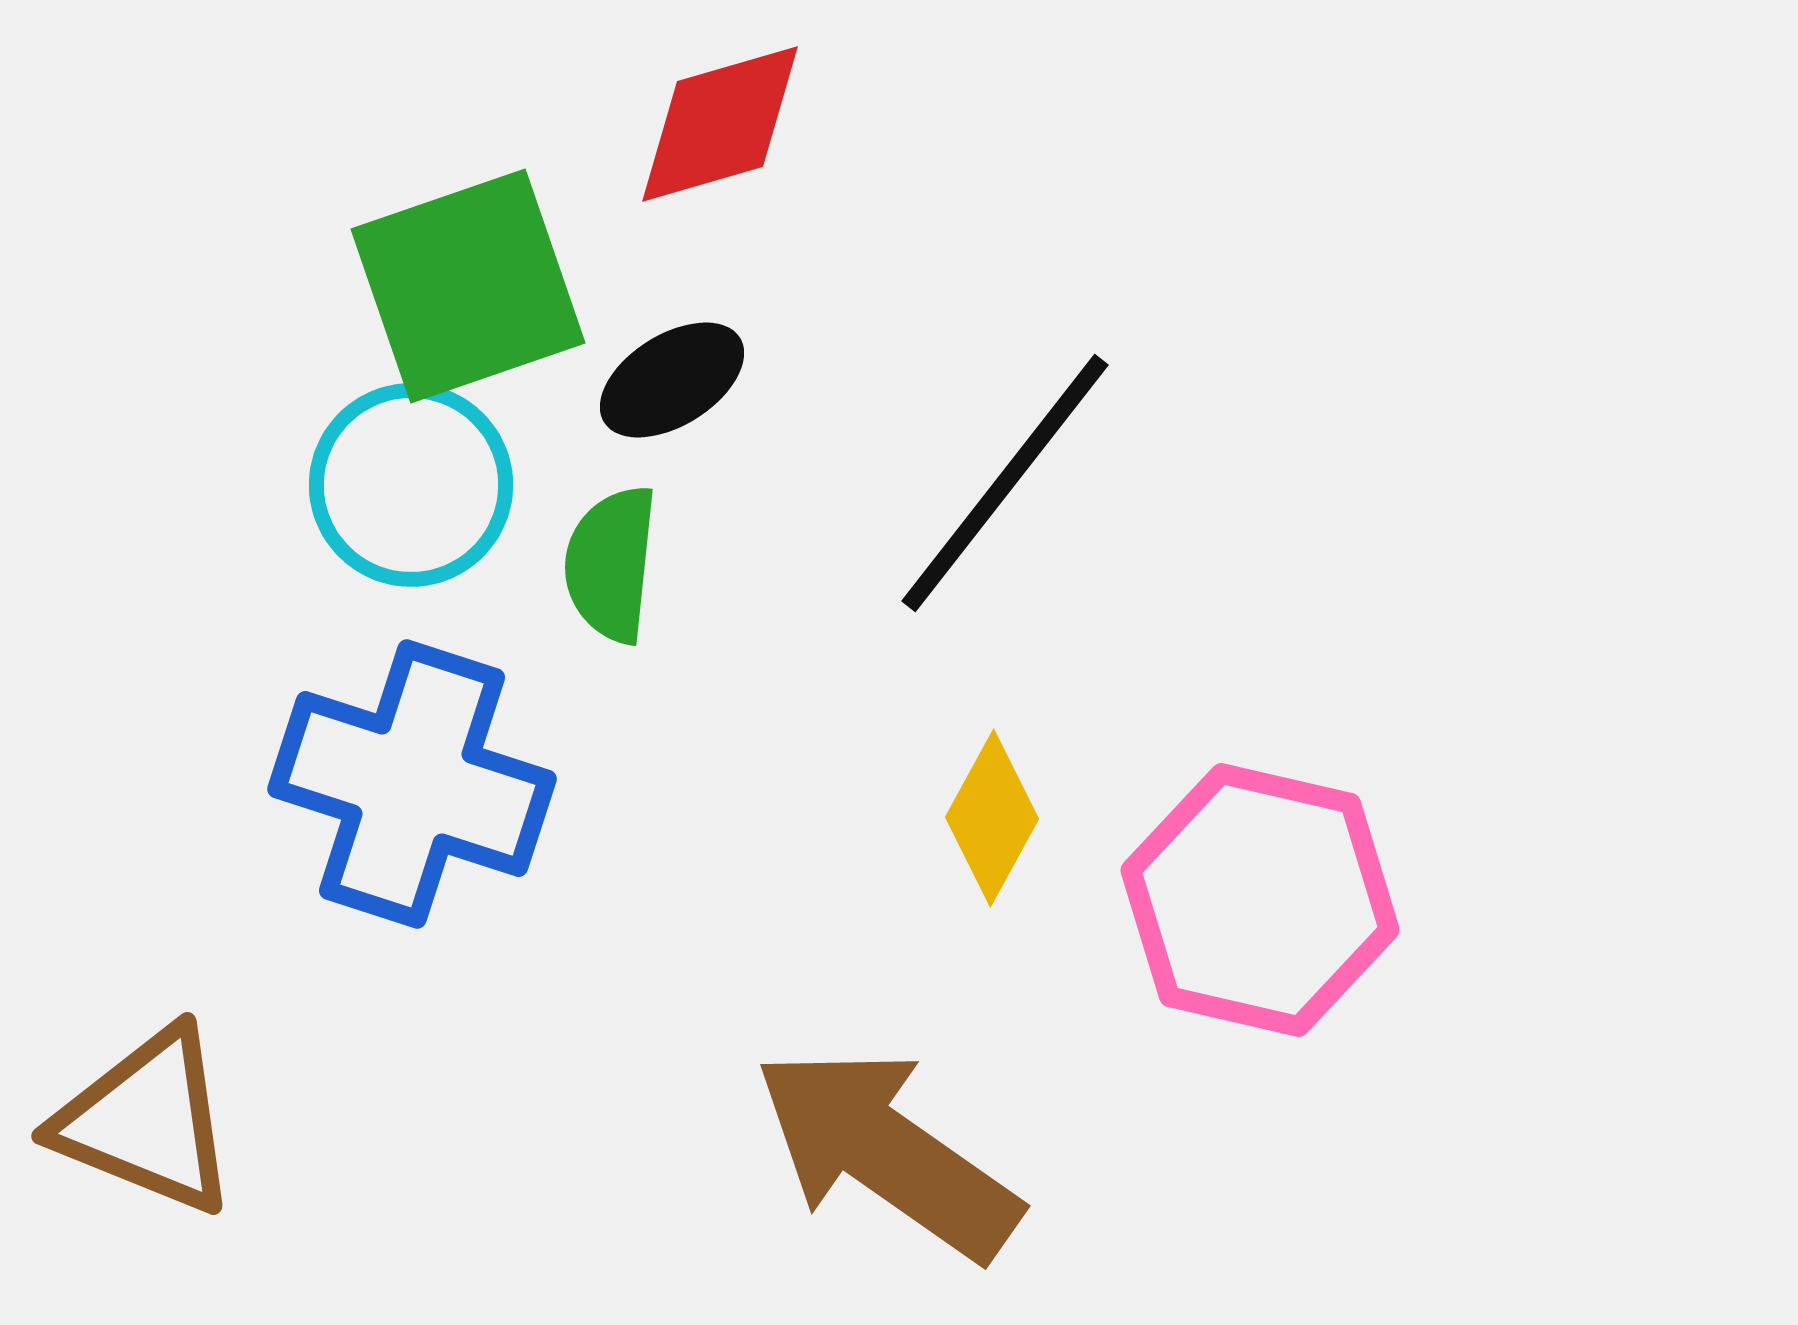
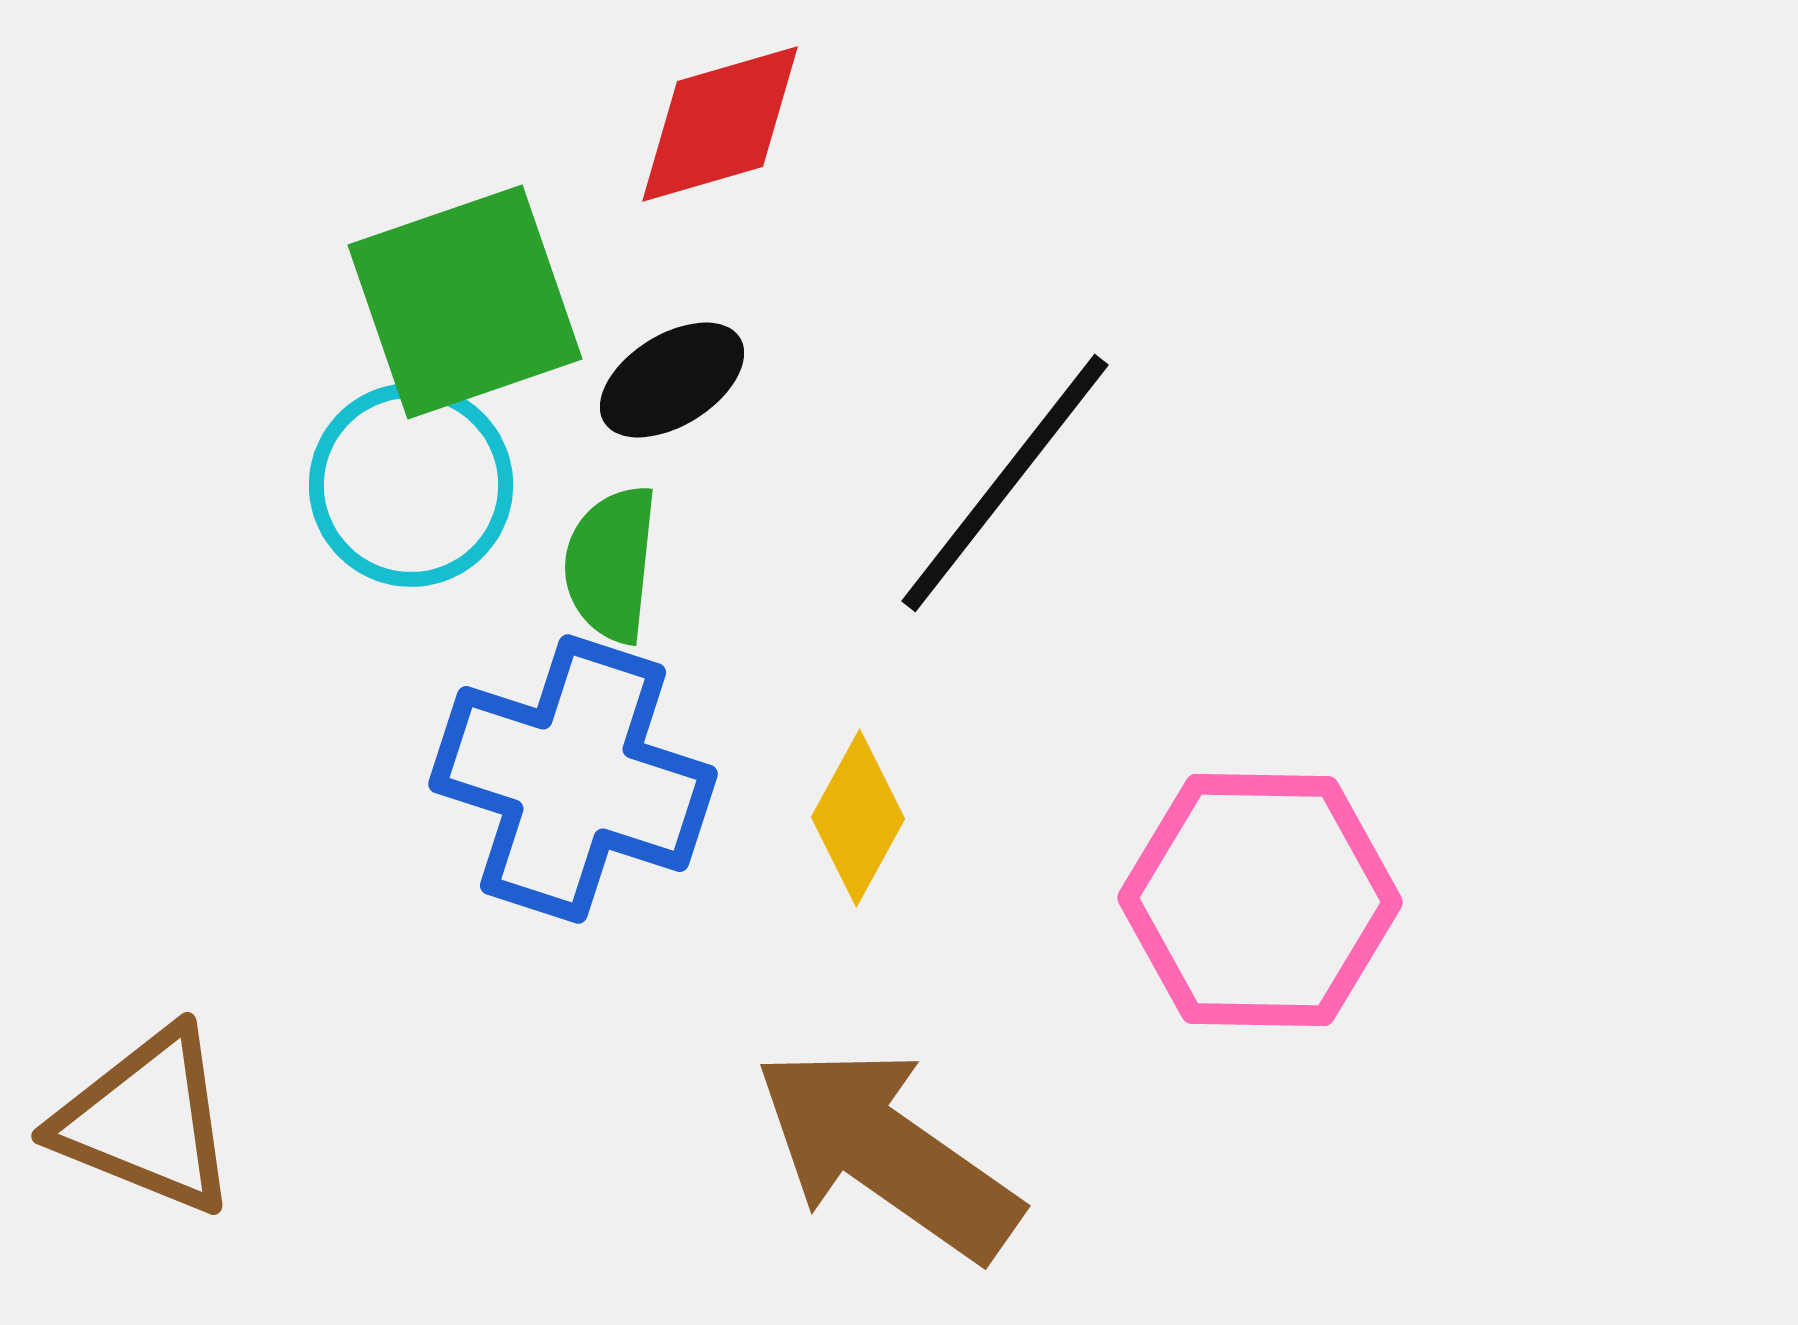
green square: moved 3 px left, 16 px down
blue cross: moved 161 px right, 5 px up
yellow diamond: moved 134 px left
pink hexagon: rotated 12 degrees counterclockwise
